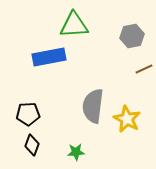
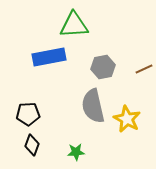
gray hexagon: moved 29 px left, 31 px down
gray semicircle: rotated 20 degrees counterclockwise
